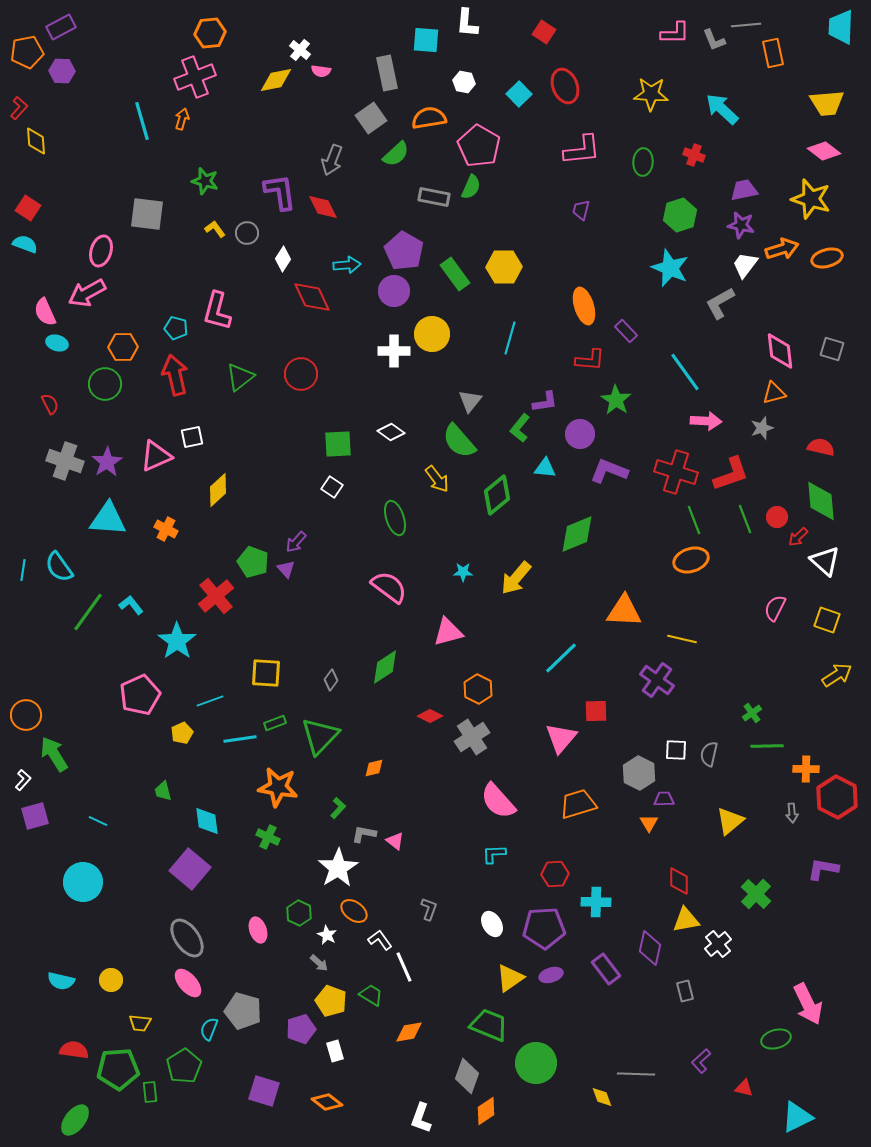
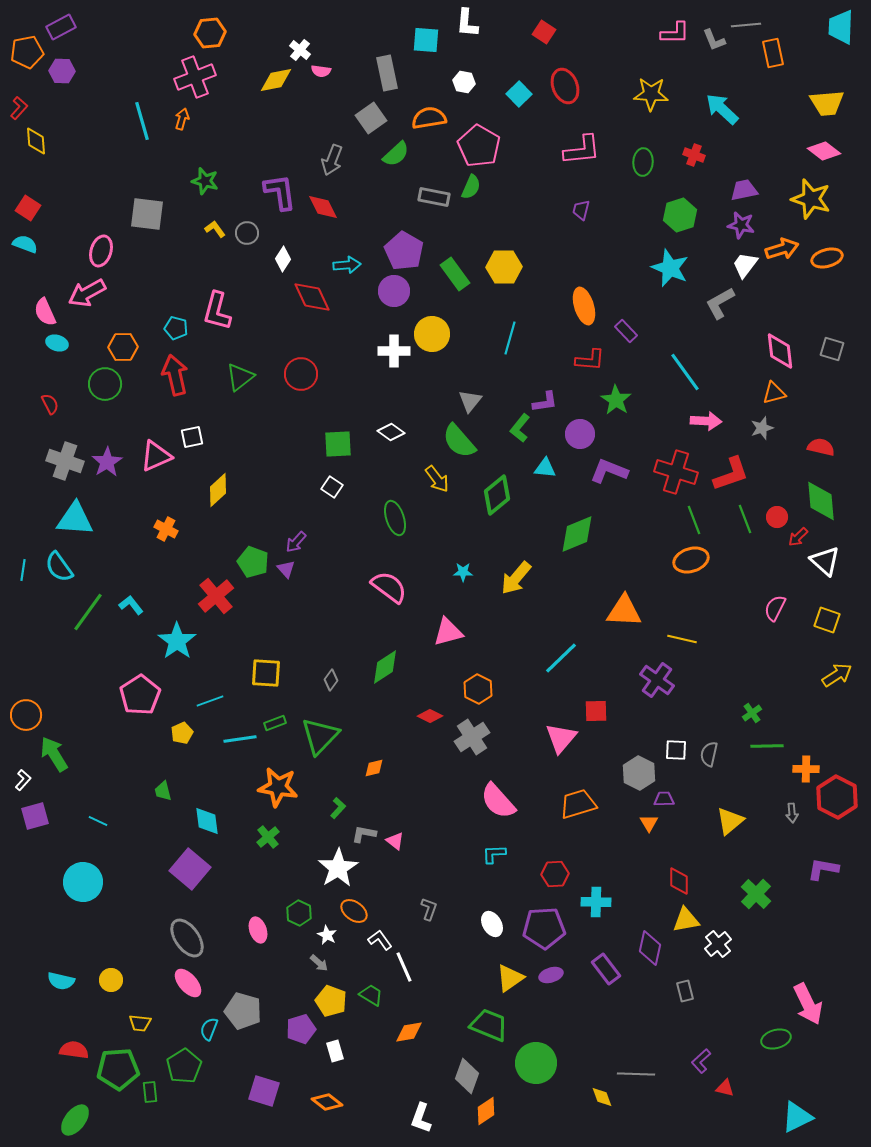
cyan triangle at (108, 519): moved 33 px left
pink pentagon at (140, 695): rotated 9 degrees counterclockwise
green cross at (268, 837): rotated 25 degrees clockwise
red triangle at (744, 1088): moved 19 px left
